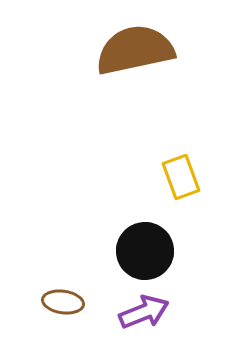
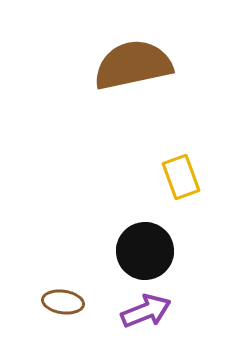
brown semicircle: moved 2 px left, 15 px down
purple arrow: moved 2 px right, 1 px up
